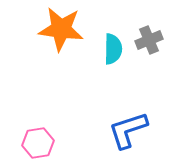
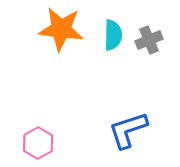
cyan semicircle: moved 14 px up
pink hexagon: rotated 20 degrees counterclockwise
